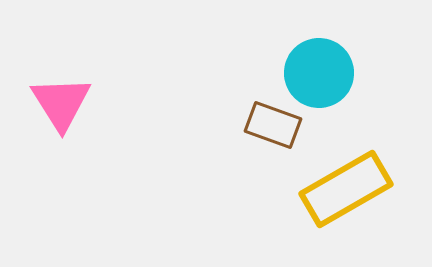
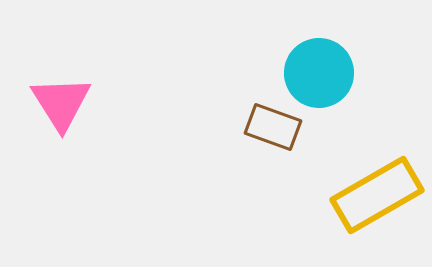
brown rectangle: moved 2 px down
yellow rectangle: moved 31 px right, 6 px down
